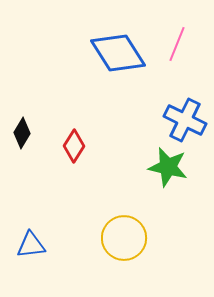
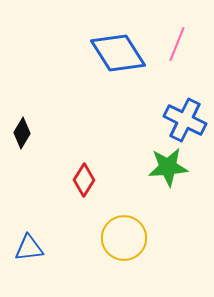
red diamond: moved 10 px right, 34 px down
green star: rotated 18 degrees counterclockwise
blue triangle: moved 2 px left, 3 px down
